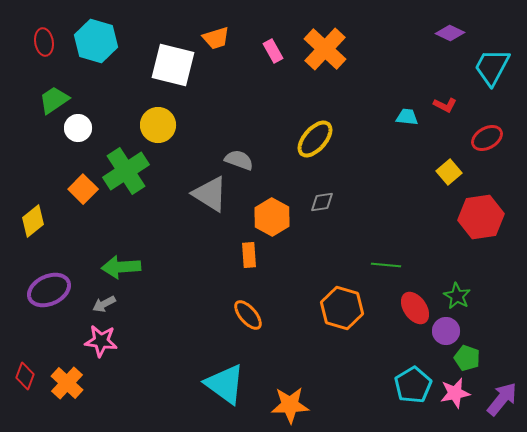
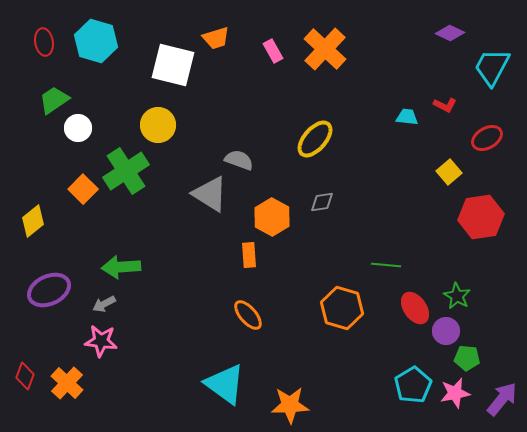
green pentagon at (467, 358): rotated 15 degrees counterclockwise
